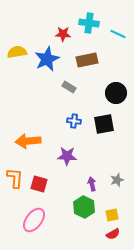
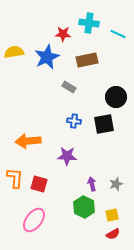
yellow semicircle: moved 3 px left
blue star: moved 2 px up
black circle: moved 4 px down
gray star: moved 1 px left, 4 px down
